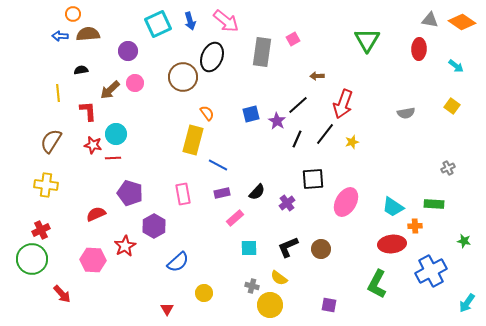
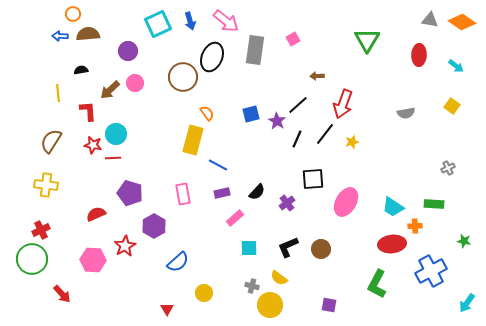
red ellipse at (419, 49): moved 6 px down
gray rectangle at (262, 52): moved 7 px left, 2 px up
